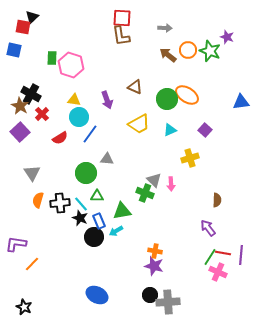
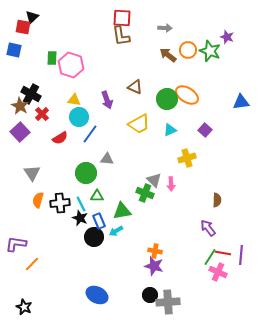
yellow cross at (190, 158): moved 3 px left
cyan line at (81, 204): rotated 14 degrees clockwise
